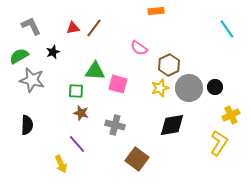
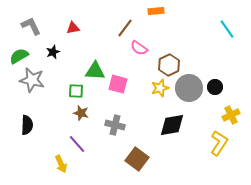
brown line: moved 31 px right
